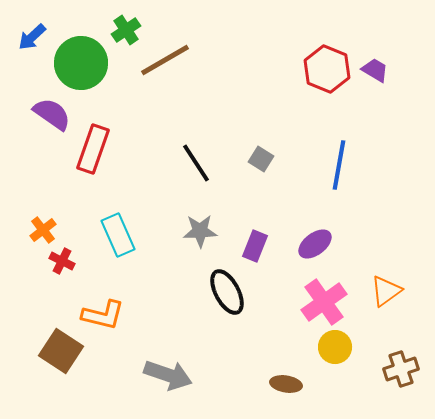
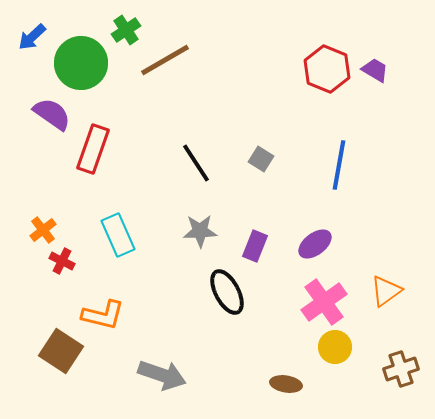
gray arrow: moved 6 px left
